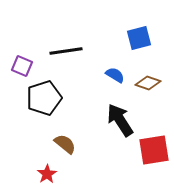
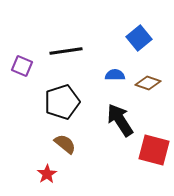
blue square: rotated 25 degrees counterclockwise
blue semicircle: rotated 30 degrees counterclockwise
black pentagon: moved 18 px right, 4 px down
red square: rotated 24 degrees clockwise
